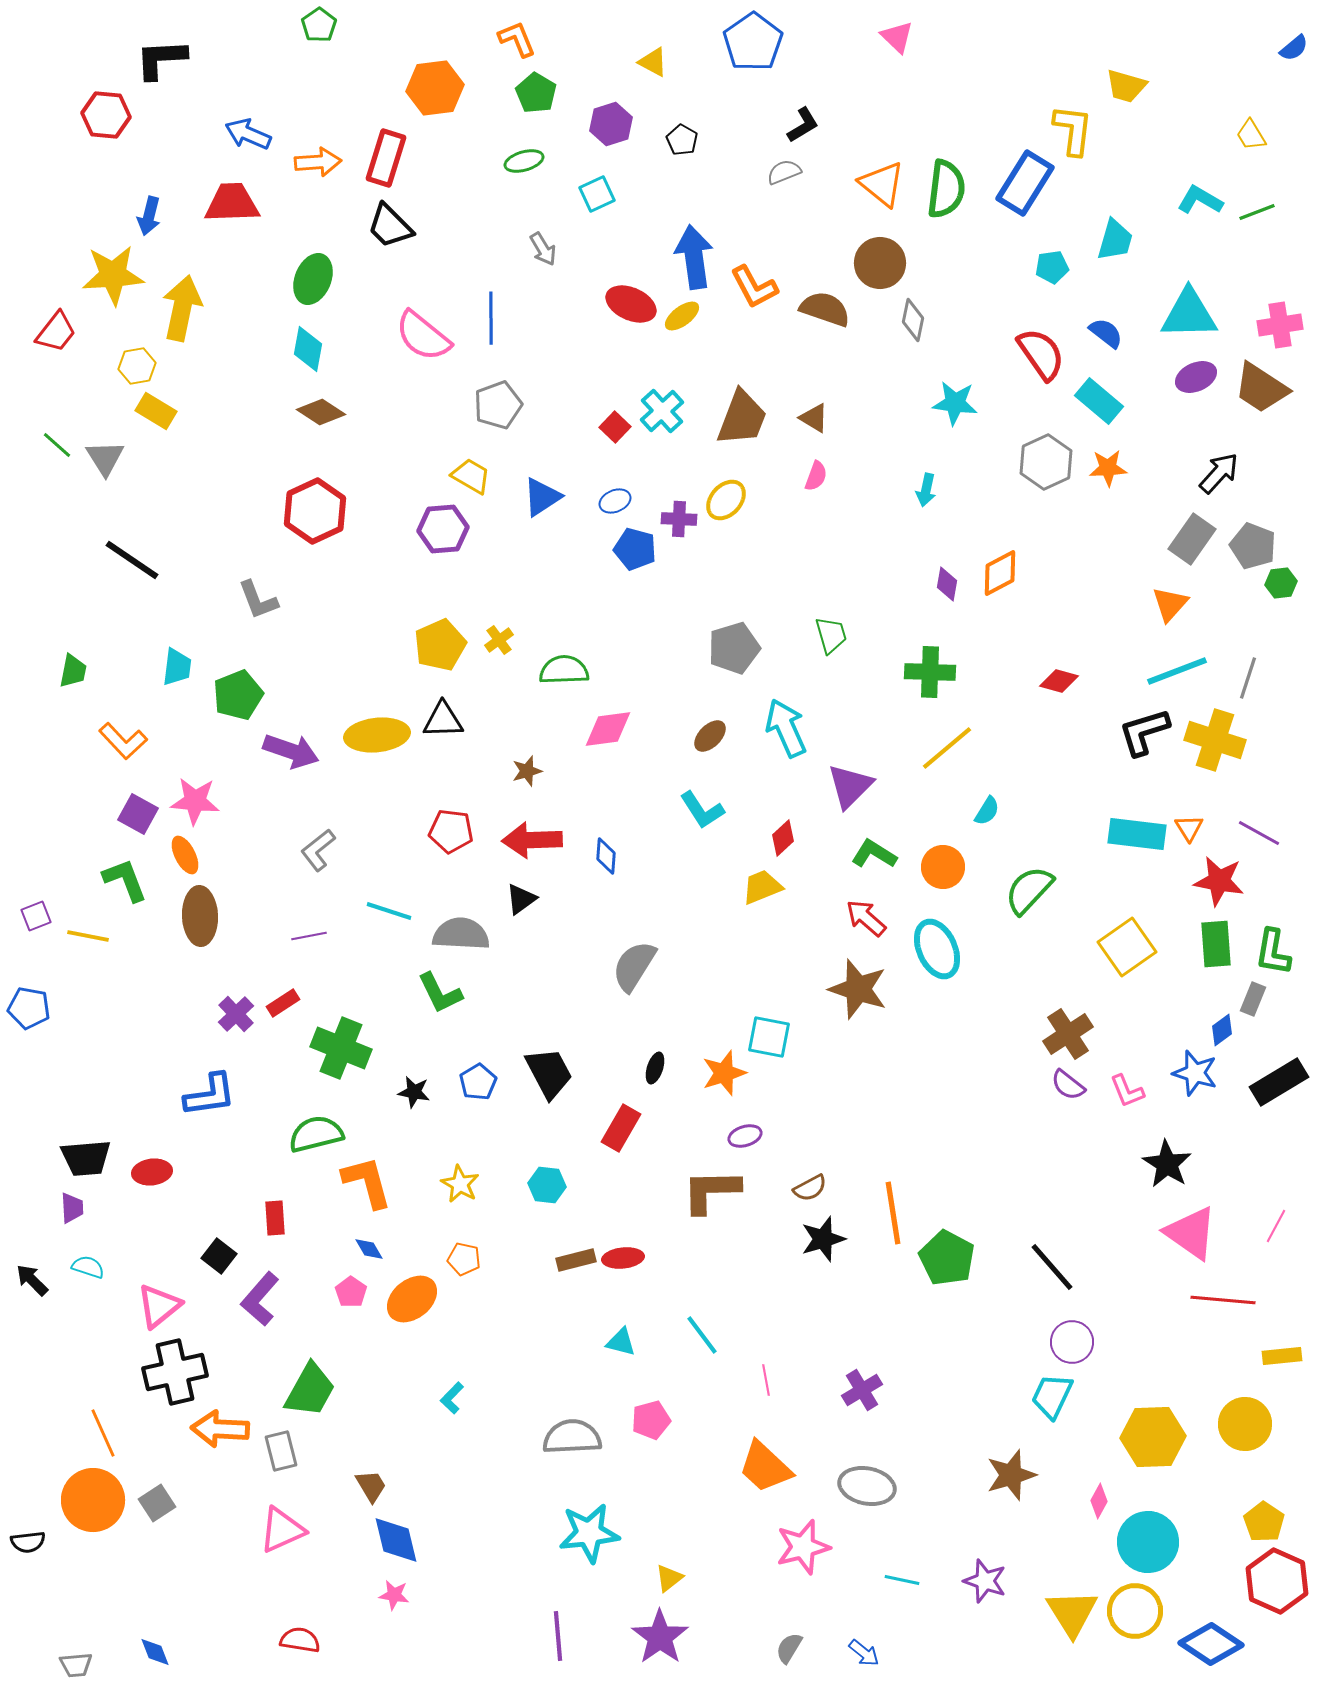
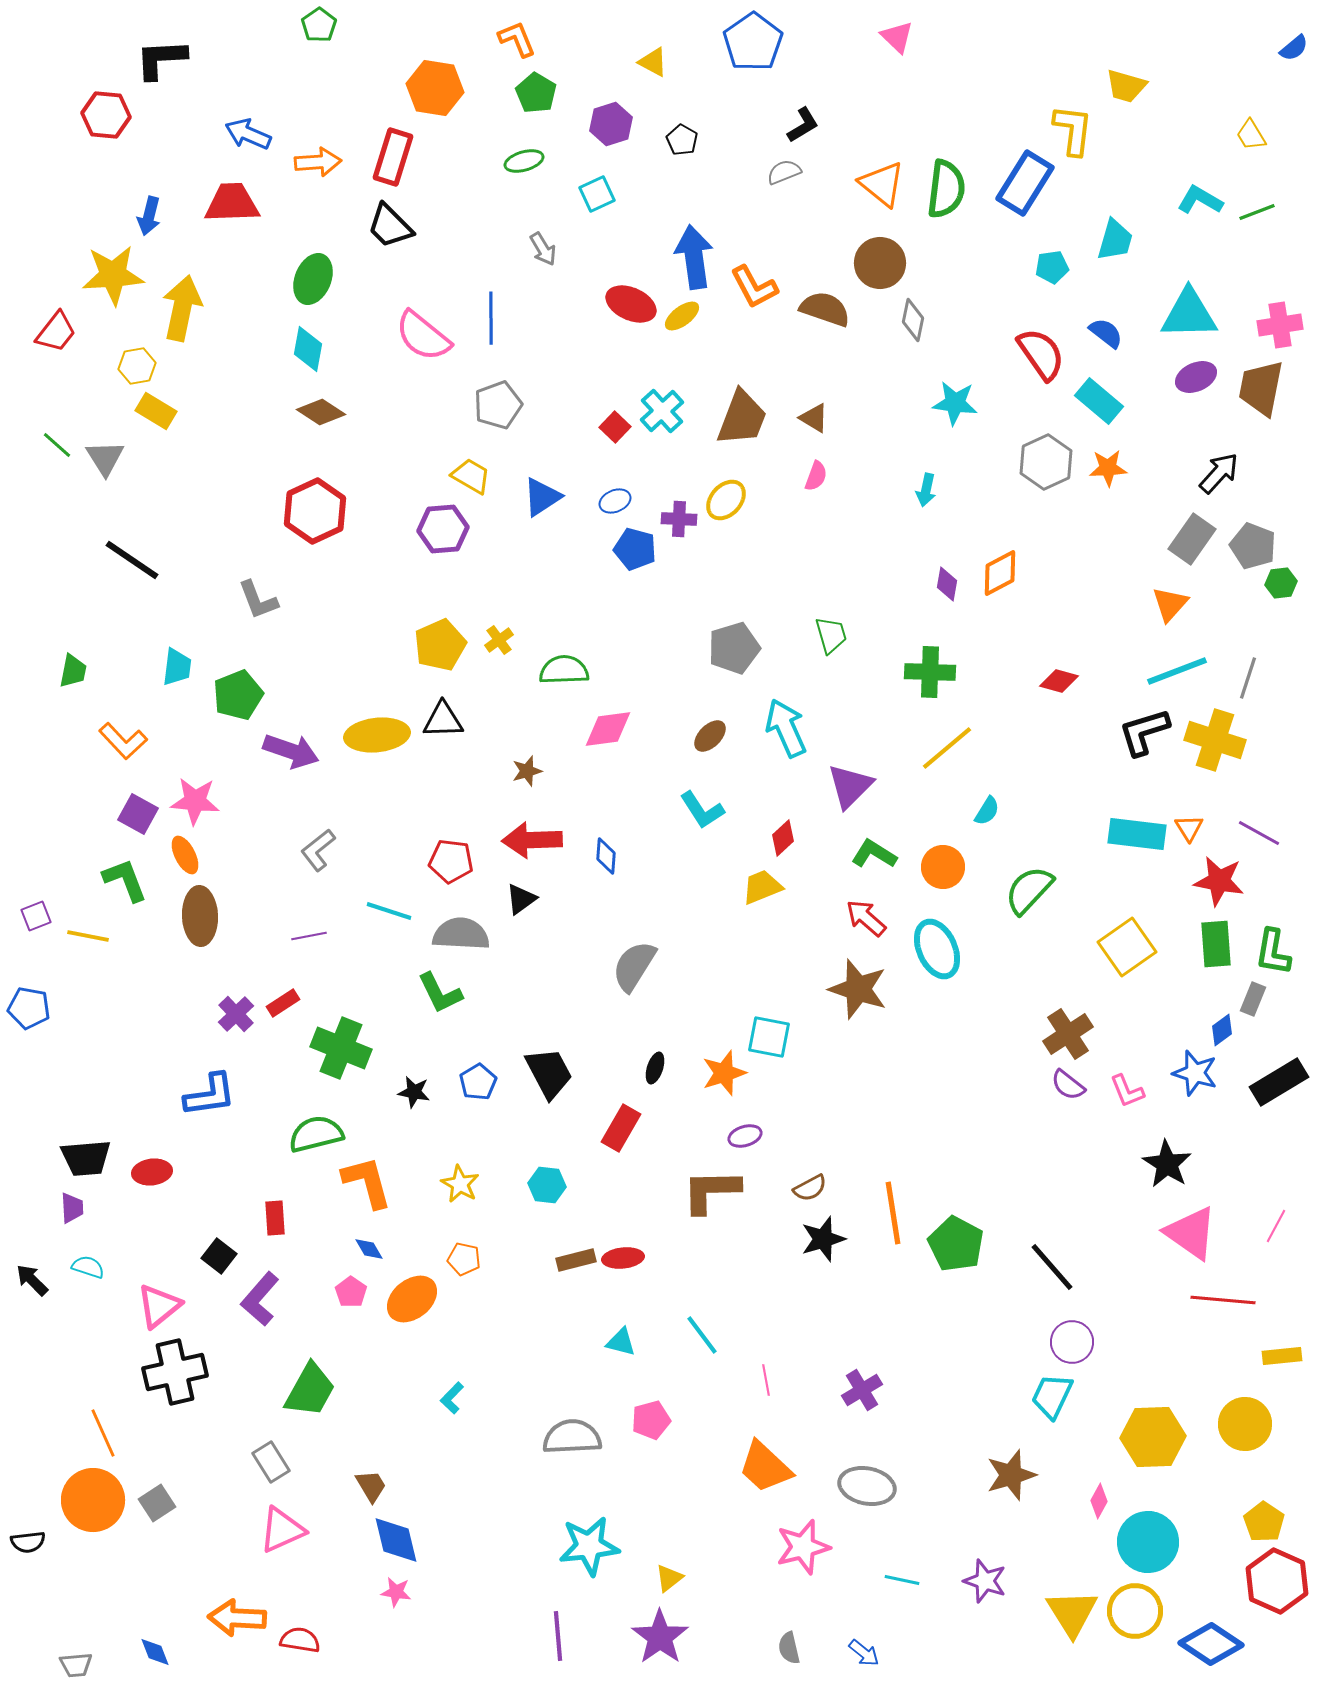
orange hexagon at (435, 88): rotated 16 degrees clockwise
red rectangle at (386, 158): moved 7 px right, 1 px up
brown trapezoid at (1261, 388): rotated 68 degrees clockwise
red pentagon at (451, 831): moved 30 px down
green pentagon at (947, 1258): moved 9 px right, 14 px up
orange arrow at (220, 1429): moved 17 px right, 189 px down
gray rectangle at (281, 1451): moved 10 px left, 11 px down; rotated 18 degrees counterclockwise
cyan star at (589, 1533): moved 13 px down
pink star at (394, 1595): moved 2 px right, 3 px up
gray semicircle at (789, 1648): rotated 44 degrees counterclockwise
